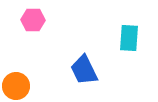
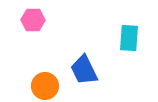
orange circle: moved 29 px right
